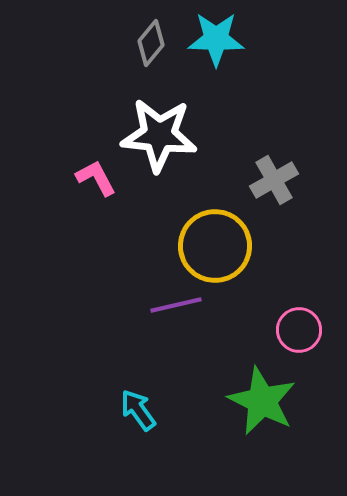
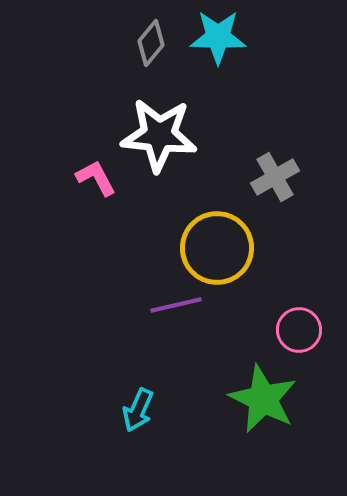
cyan star: moved 2 px right, 2 px up
gray cross: moved 1 px right, 3 px up
yellow circle: moved 2 px right, 2 px down
green star: moved 1 px right, 2 px up
cyan arrow: rotated 120 degrees counterclockwise
